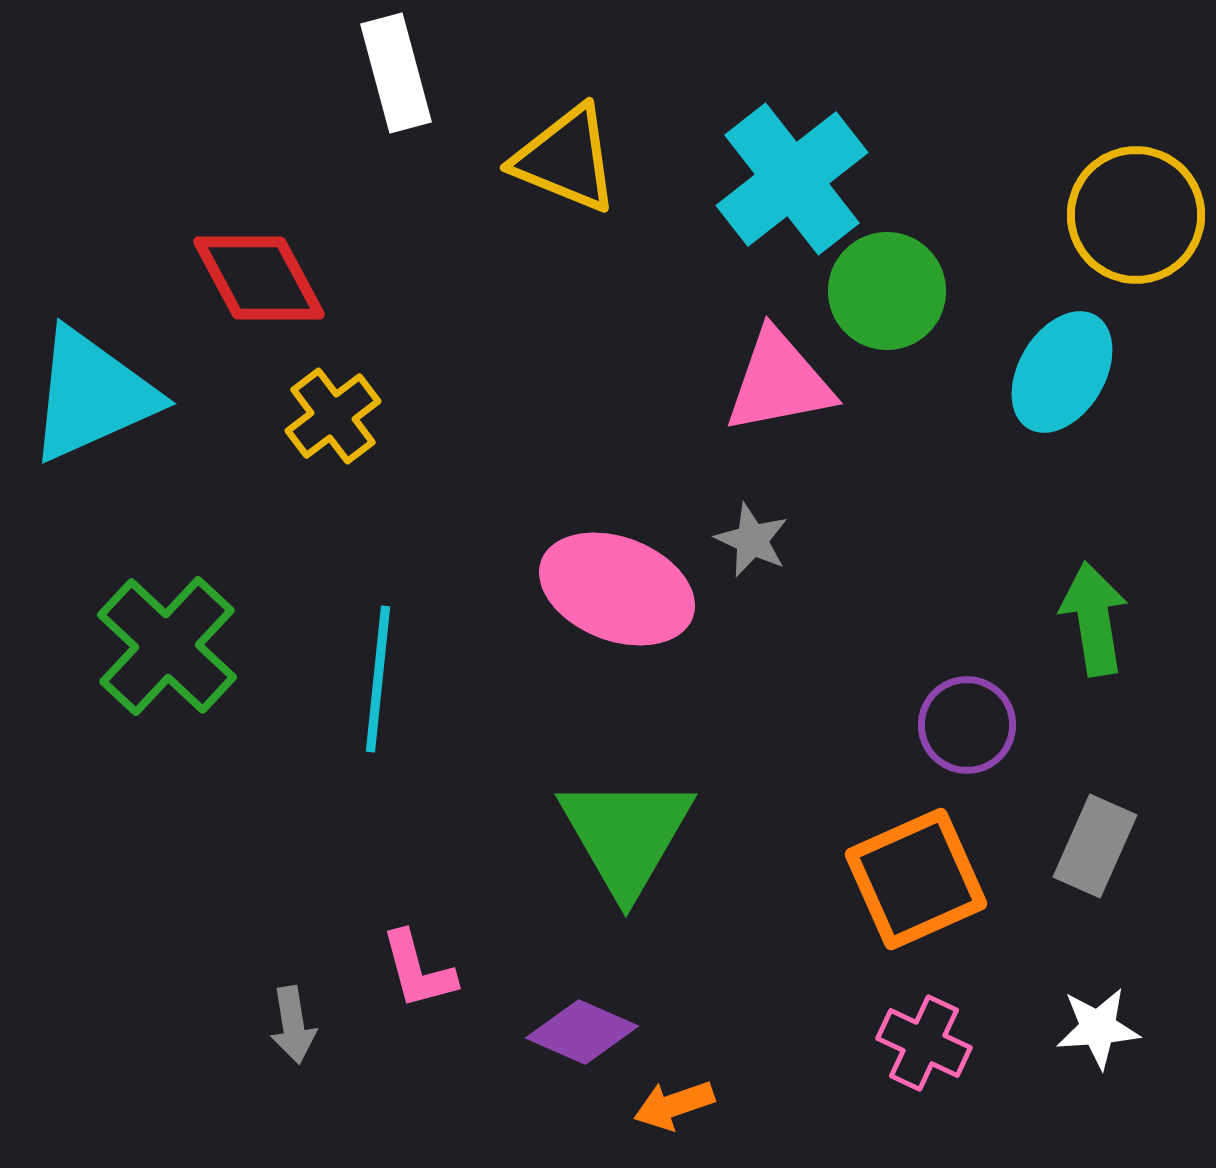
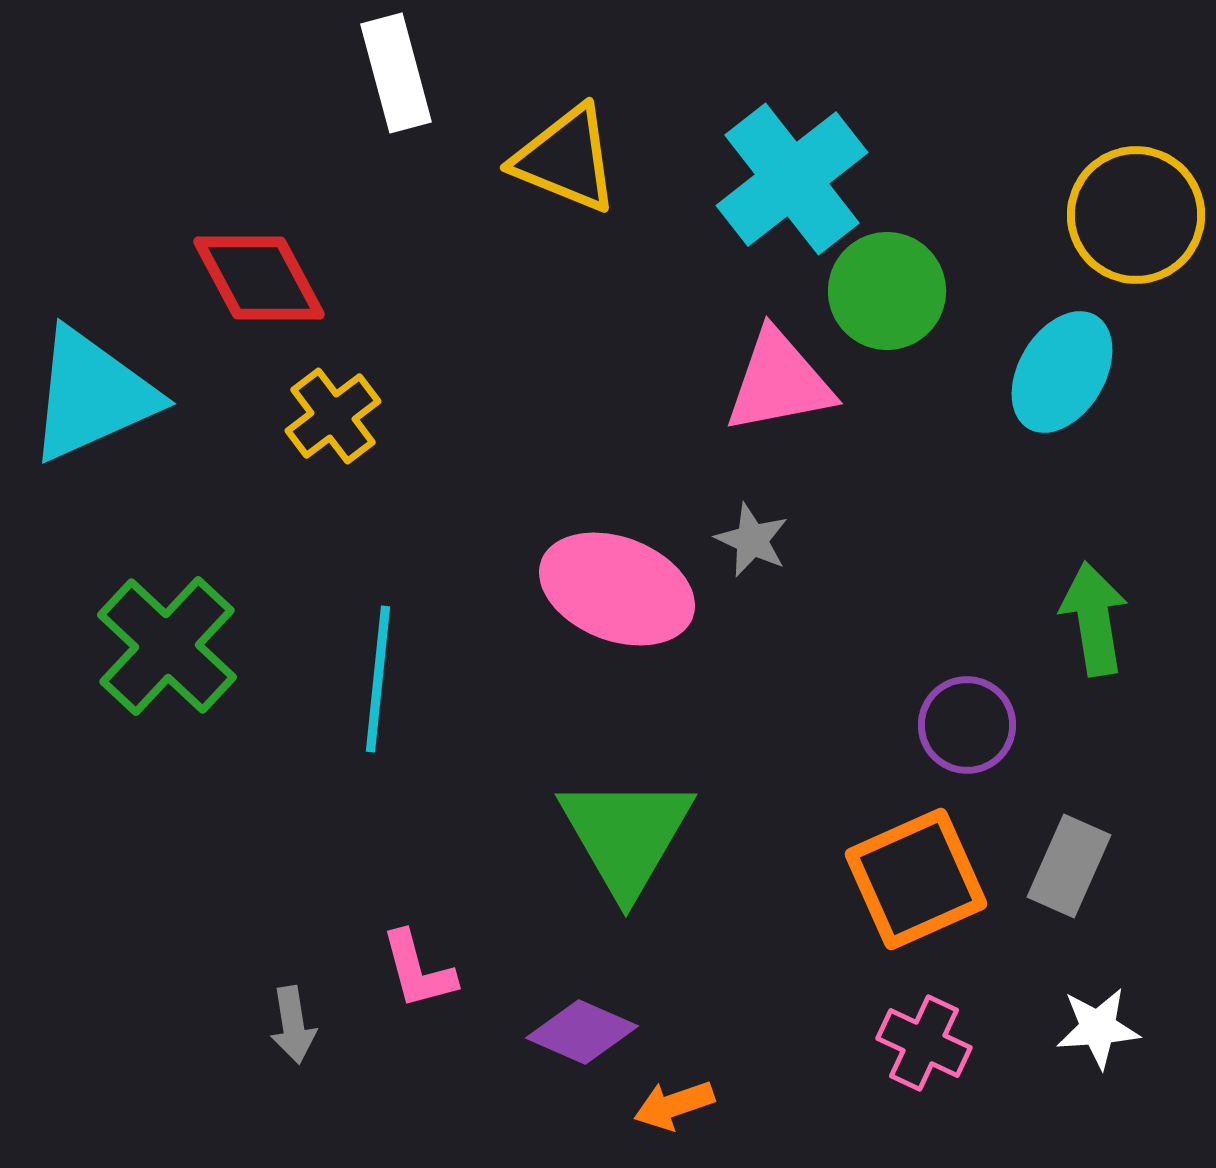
gray rectangle: moved 26 px left, 20 px down
